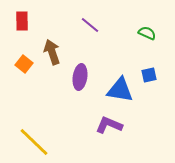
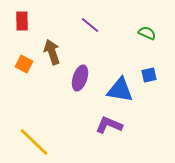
orange square: rotated 12 degrees counterclockwise
purple ellipse: moved 1 px down; rotated 10 degrees clockwise
